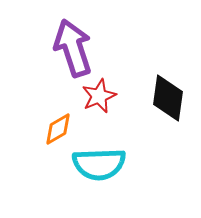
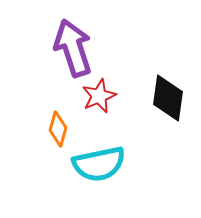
orange diamond: rotated 44 degrees counterclockwise
cyan semicircle: rotated 10 degrees counterclockwise
